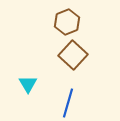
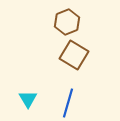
brown square: moved 1 px right; rotated 12 degrees counterclockwise
cyan triangle: moved 15 px down
